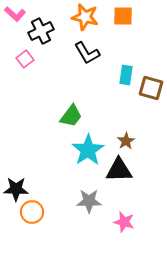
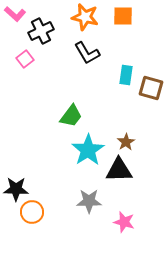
brown star: moved 1 px down
